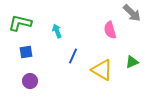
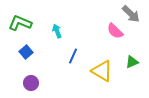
gray arrow: moved 1 px left, 1 px down
green L-shape: rotated 10 degrees clockwise
pink semicircle: moved 5 px right, 1 px down; rotated 30 degrees counterclockwise
blue square: rotated 32 degrees counterclockwise
yellow triangle: moved 1 px down
purple circle: moved 1 px right, 2 px down
